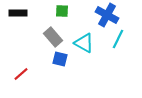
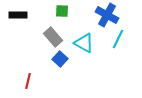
black rectangle: moved 2 px down
blue square: rotated 28 degrees clockwise
red line: moved 7 px right, 7 px down; rotated 35 degrees counterclockwise
